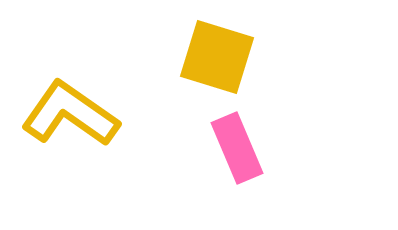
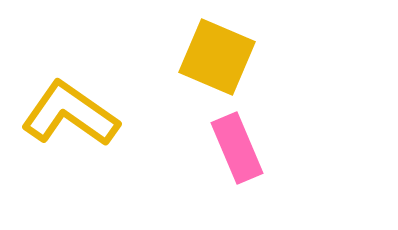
yellow square: rotated 6 degrees clockwise
